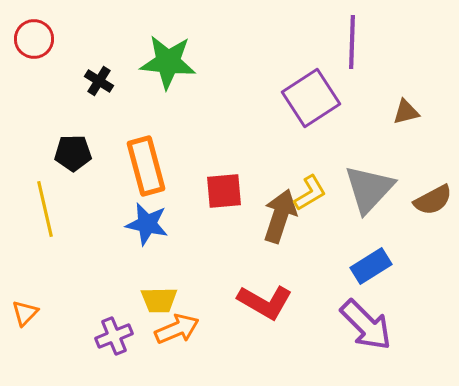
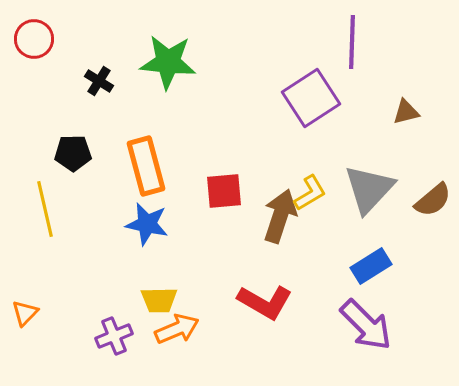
brown semicircle: rotated 12 degrees counterclockwise
